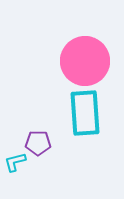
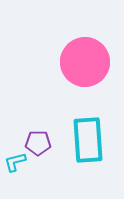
pink circle: moved 1 px down
cyan rectangle: moved 3 px right, 27 px down
